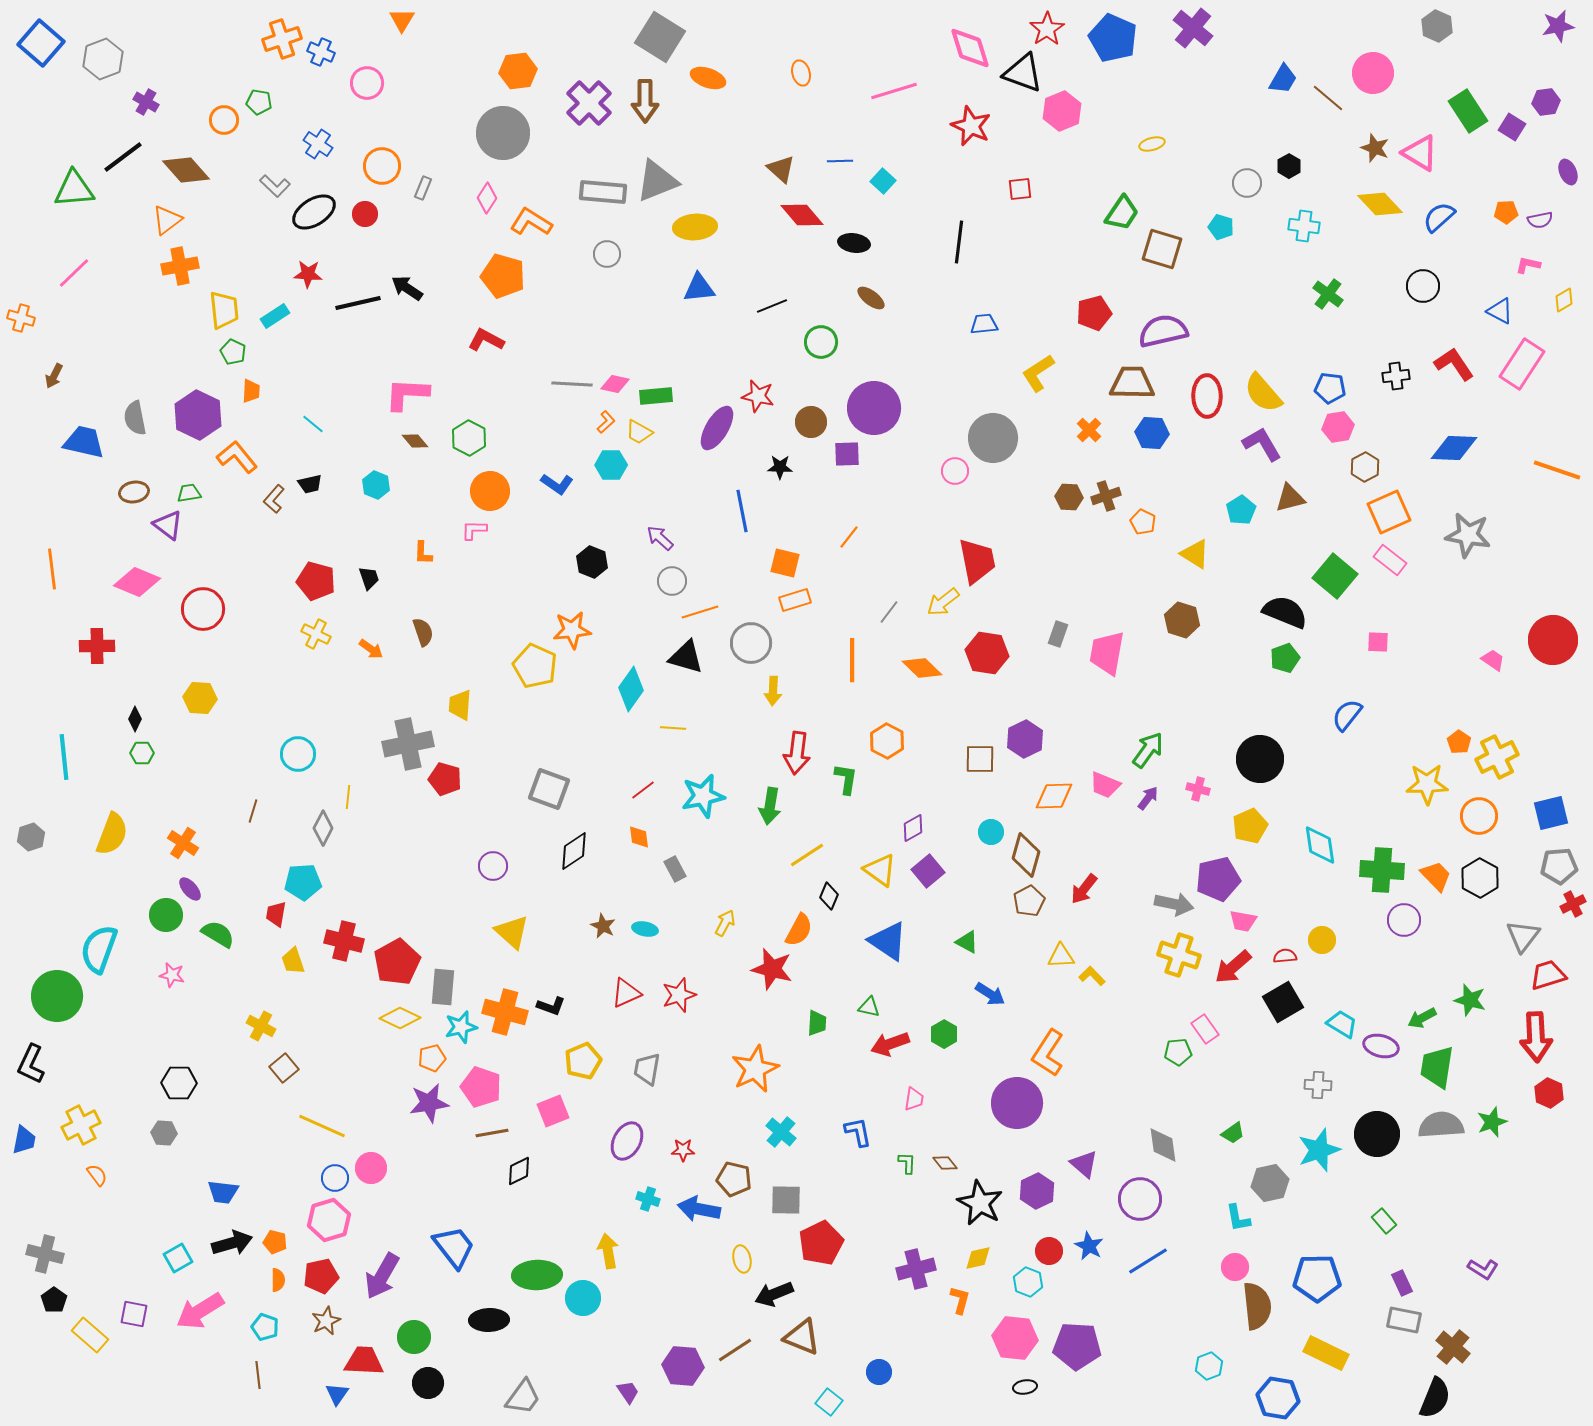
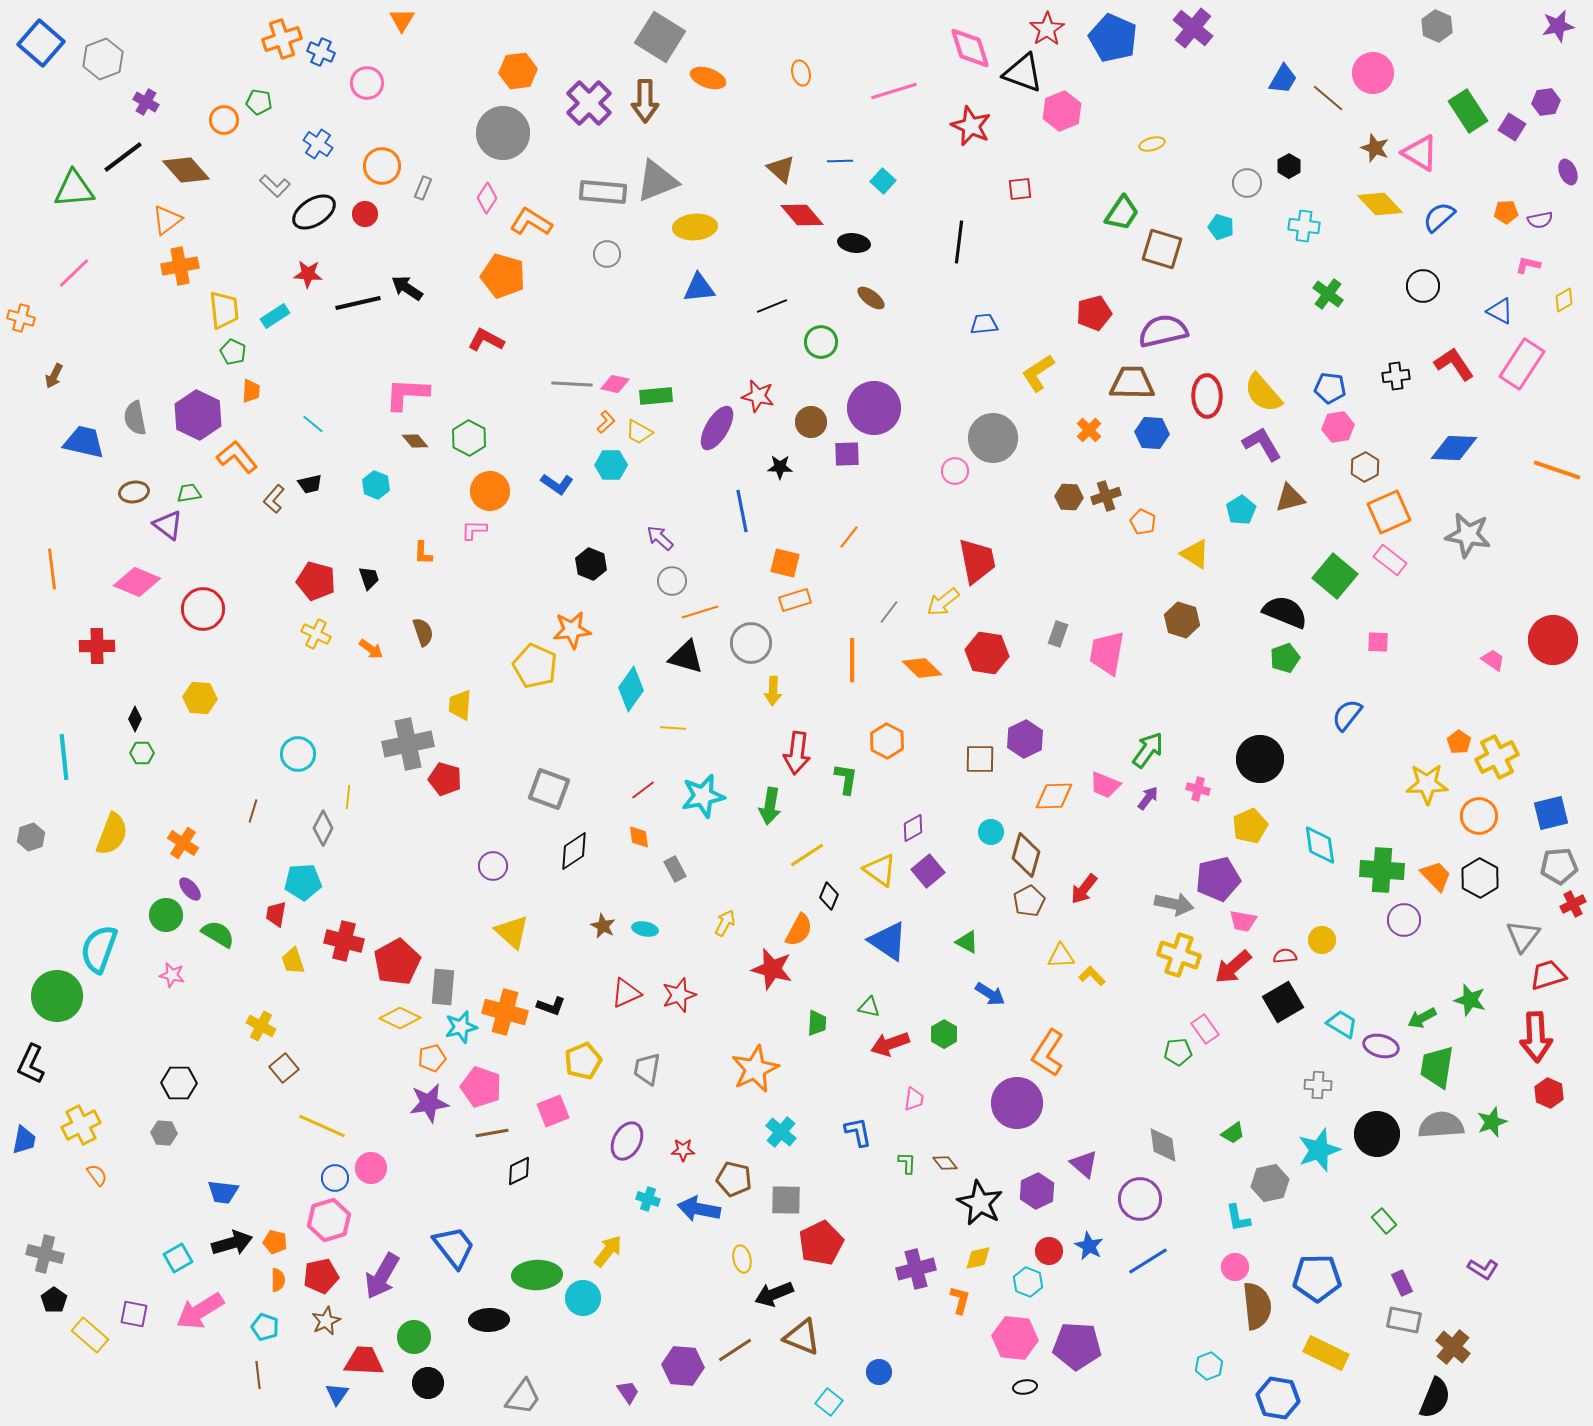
black hexagon at (592, 562): moved 1 px left, 2 px down
yellow arrow at (608, 1251): rotated 48 degrees clockwise
